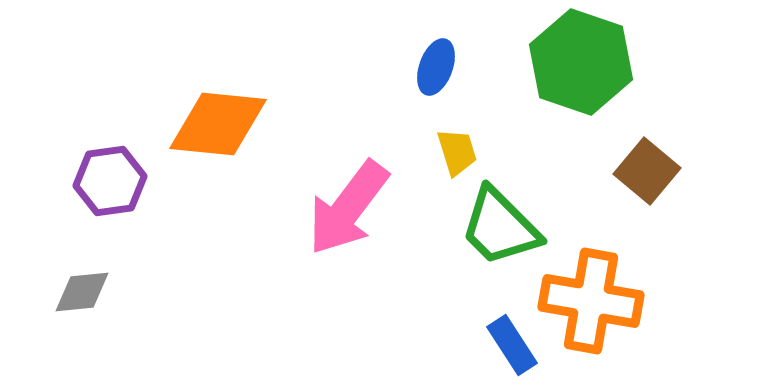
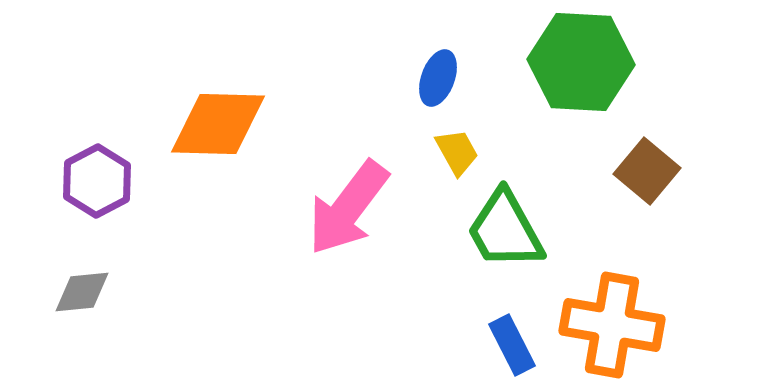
green hexagon: rotated 16 degrees counterclockwise
blue ellipse: moved 2 px right, 11 px down
orange diamond: rotated 4 degrees counterclockwise
yellow trapezoid: rotated 12 degrees counterclockwise
purple hexagon: moved 13 px left; rotated 20 degrees counterclockwise
green trapezoid: moved 5 px right, 3 px down; rotated 16 degrees clockwise
orange cross: moved 21 px right, 24 px down
blue rectangle: rotated 6 degrees clockwise
